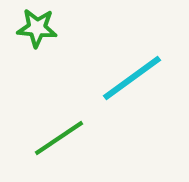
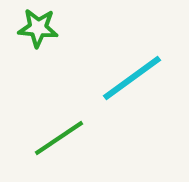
green star: moved 1 px right
